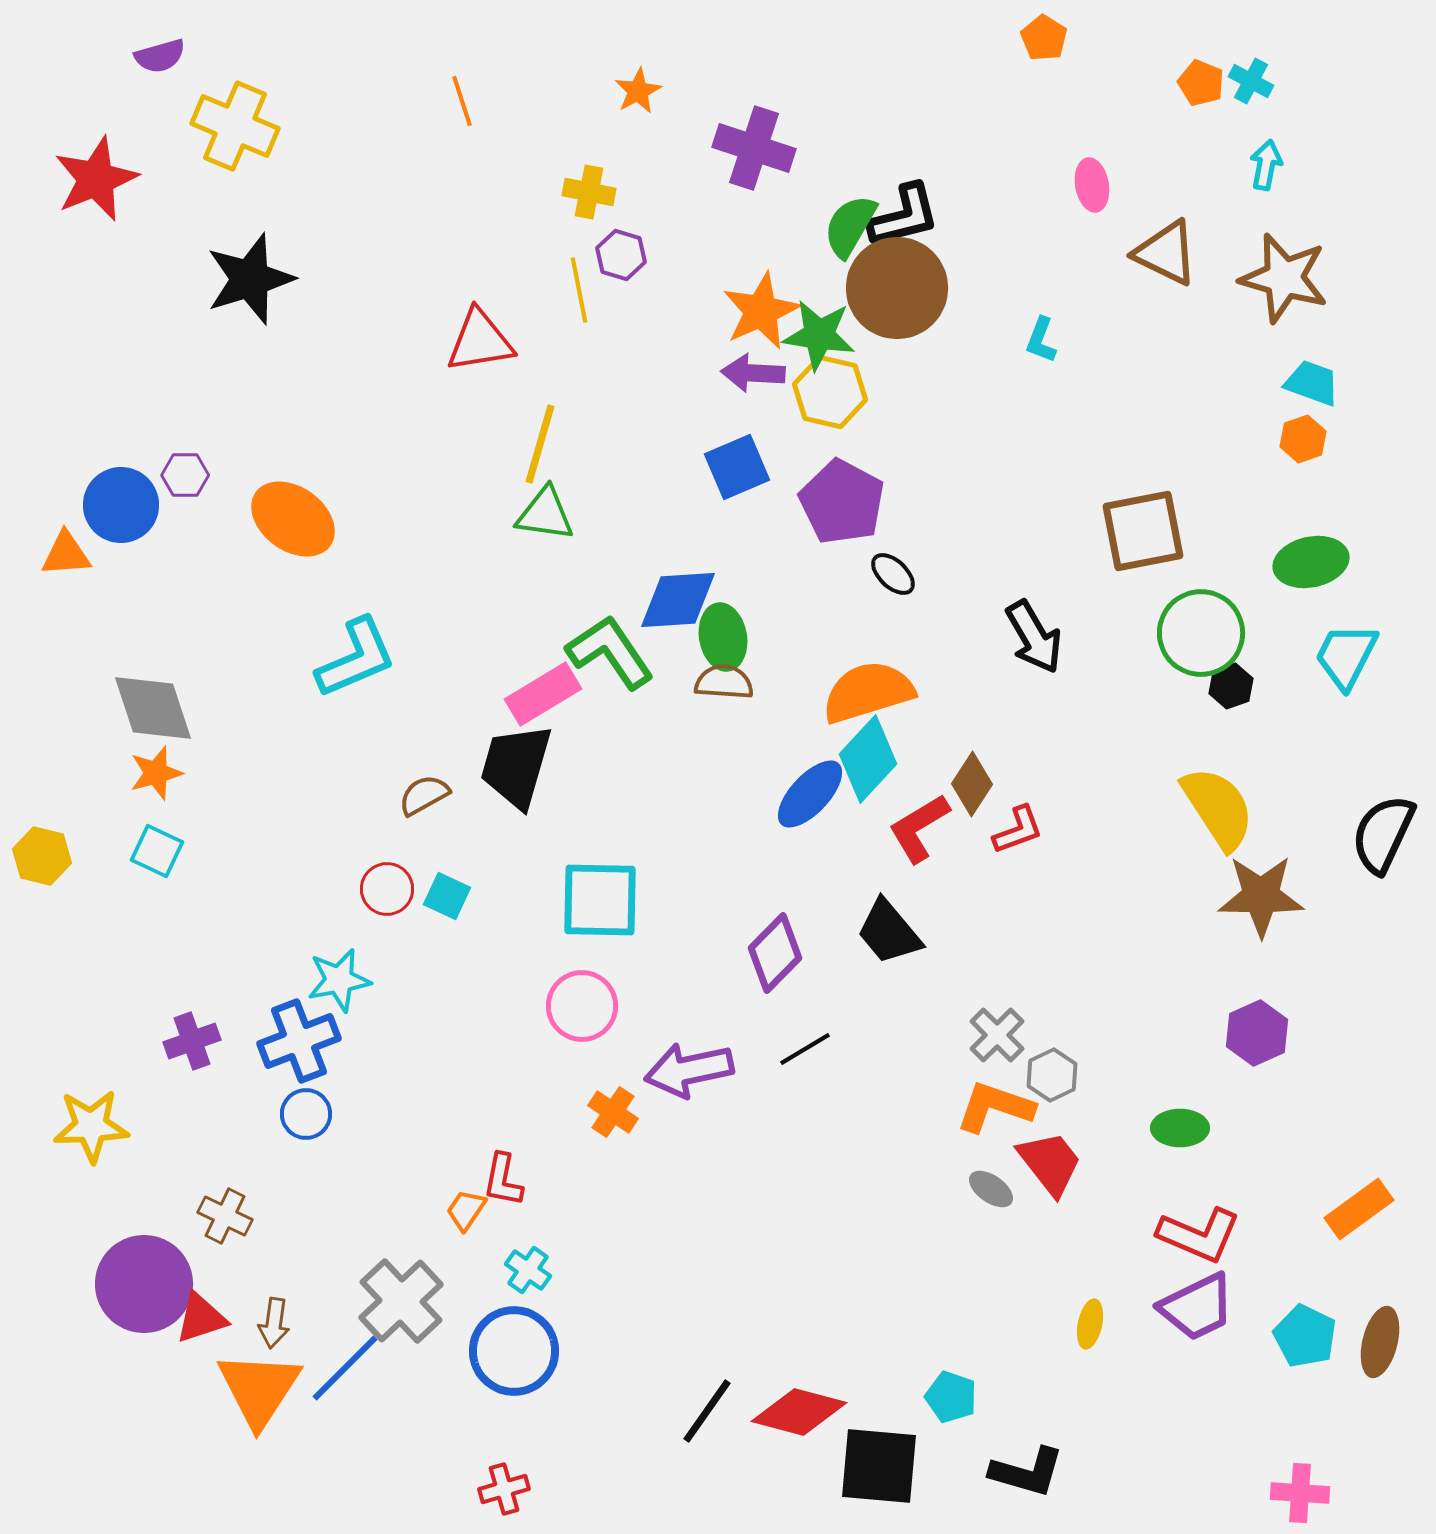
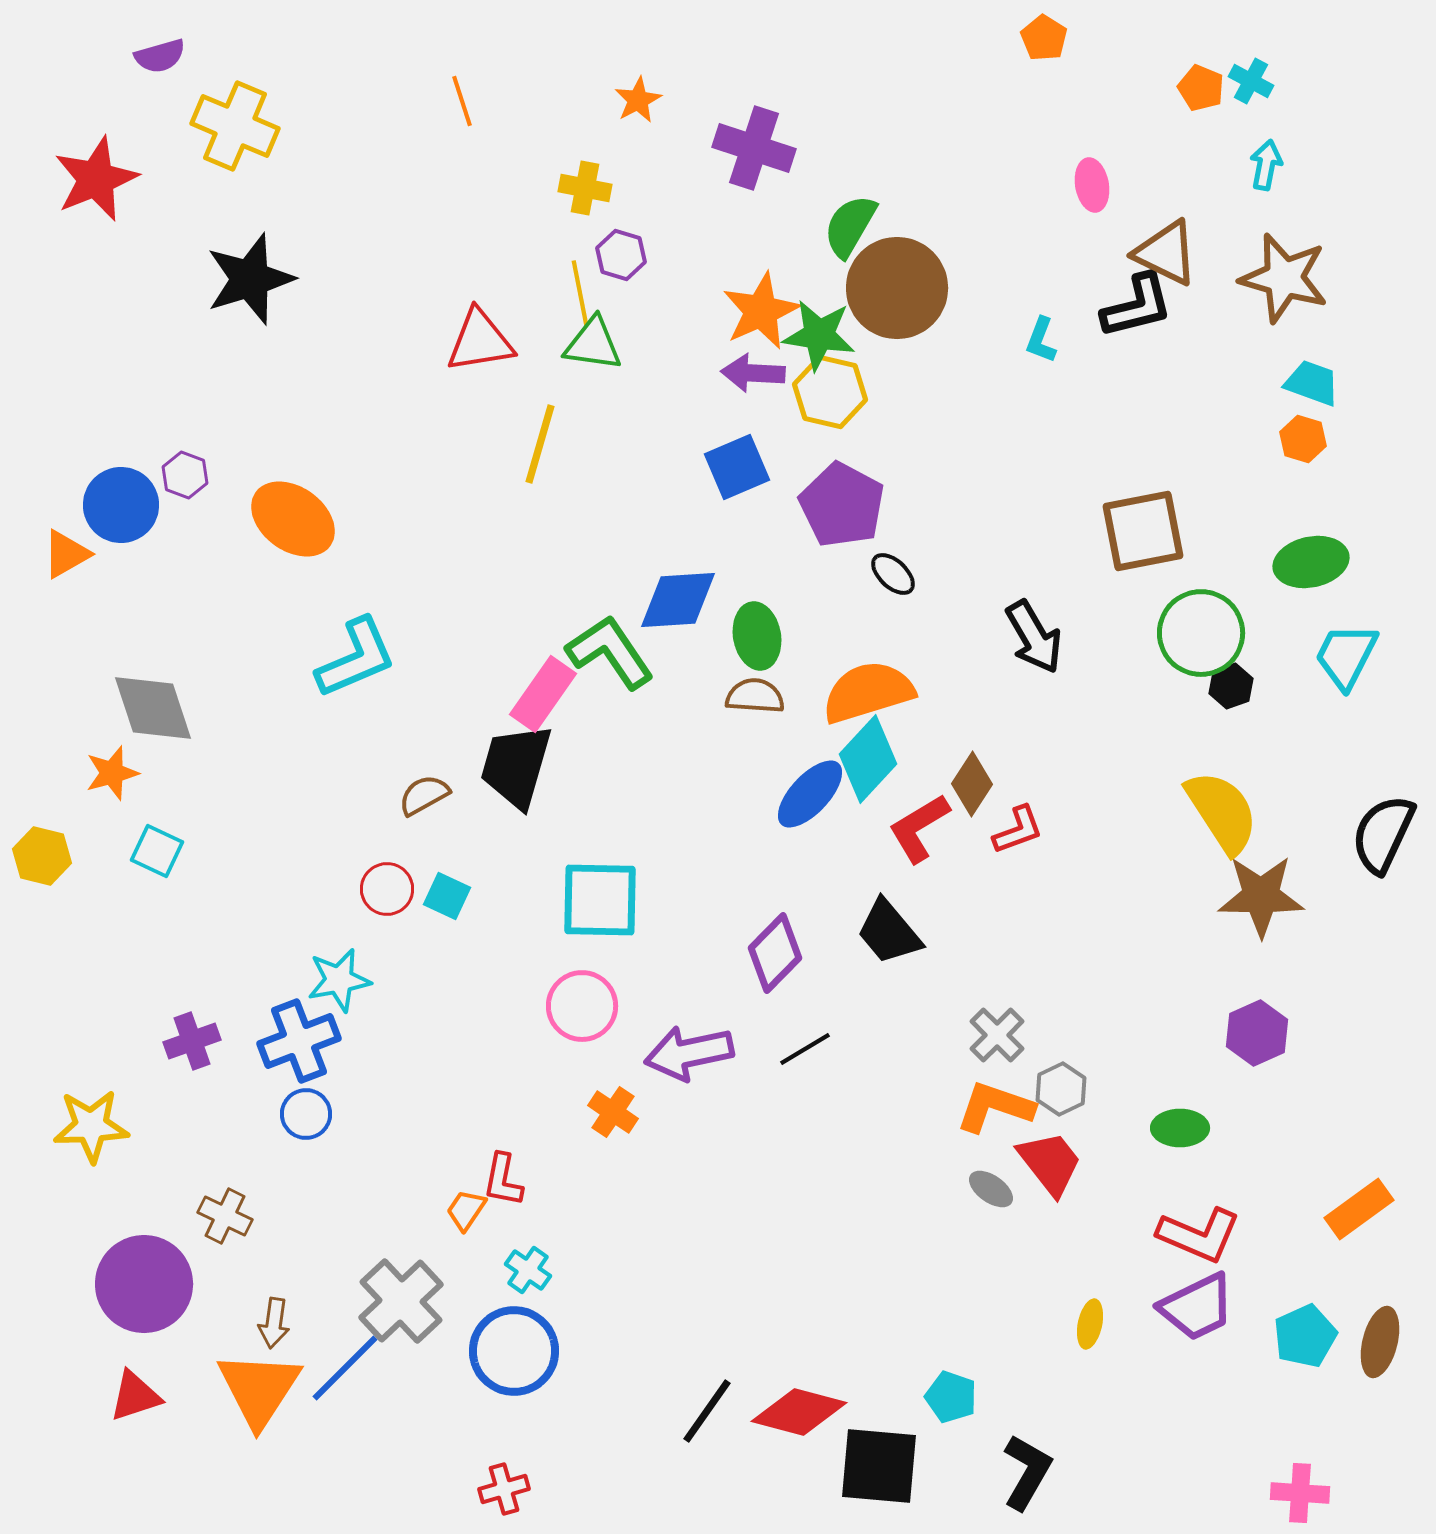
orange pentagon at (1201, 83): moved 5 px down
orange star at (638, 91): moved 9 px down
yellow cross at (589, 192): moved 4 px left, 4 px up
black L-shape at (904, 216): moved 233 px right, 90 px down
yellow line at (579, 290): moved 1 px right, 3 px down
orange hexagon at (1303, 439): rotated 24 degrees counterclockwise
purple hexagon at (185, 475): rotated 21 degrees clockwise
purple pentagon at (842, 502): moved 3 px down
green triangle at (545, 514): moved 48 px right, 170 px up
orange triangle at (66, 554): rotated 26 degrees counterclockwise
green ellipse at (723, 637): moved 34 px right, 1 px up
brown semicircle at (724, 682): moved 31 px right, 14 px down
pink rectangle at (543, 694): rotated 24 degrees counterclockwise
orange star at (156, 773): moved 44 px left
yellow semicircle at (1218, 808): moved 4 px right, 4 px down
purple arrow at (689, 1070): moved 17 px up
gray hexagon at (1052, 1075): moved 9 px right, 14 px down
red triangle at (201, 1318): moved 66 px left, 78 px down
cyan pentagon at (1305, 1336): rotated 22 degrees clockwise
black L-shape at (1027, 1472): rotated 76 degrees counterclockwise
